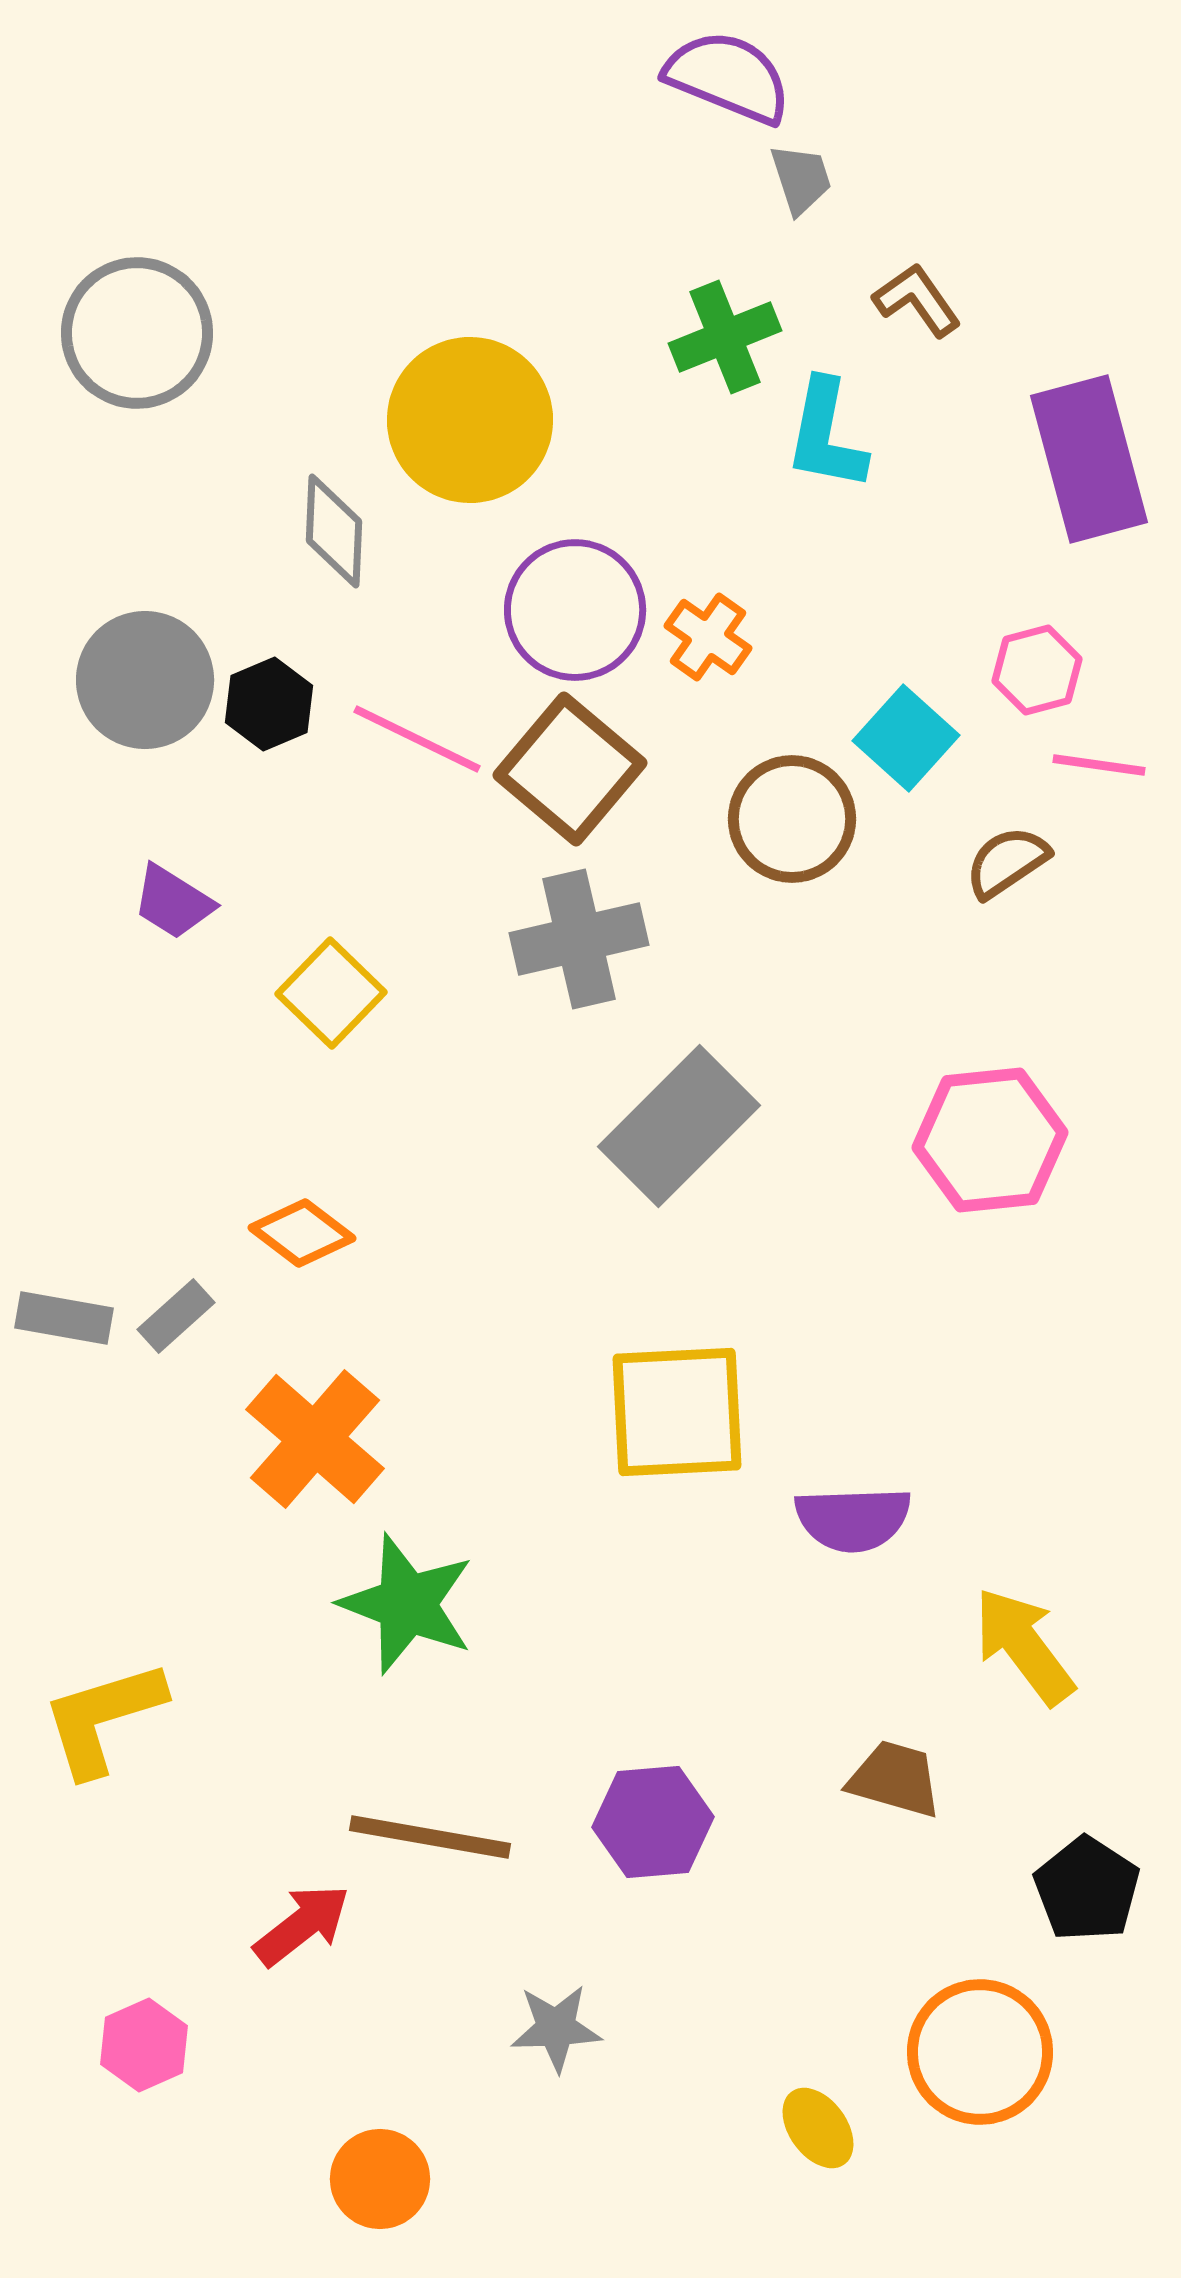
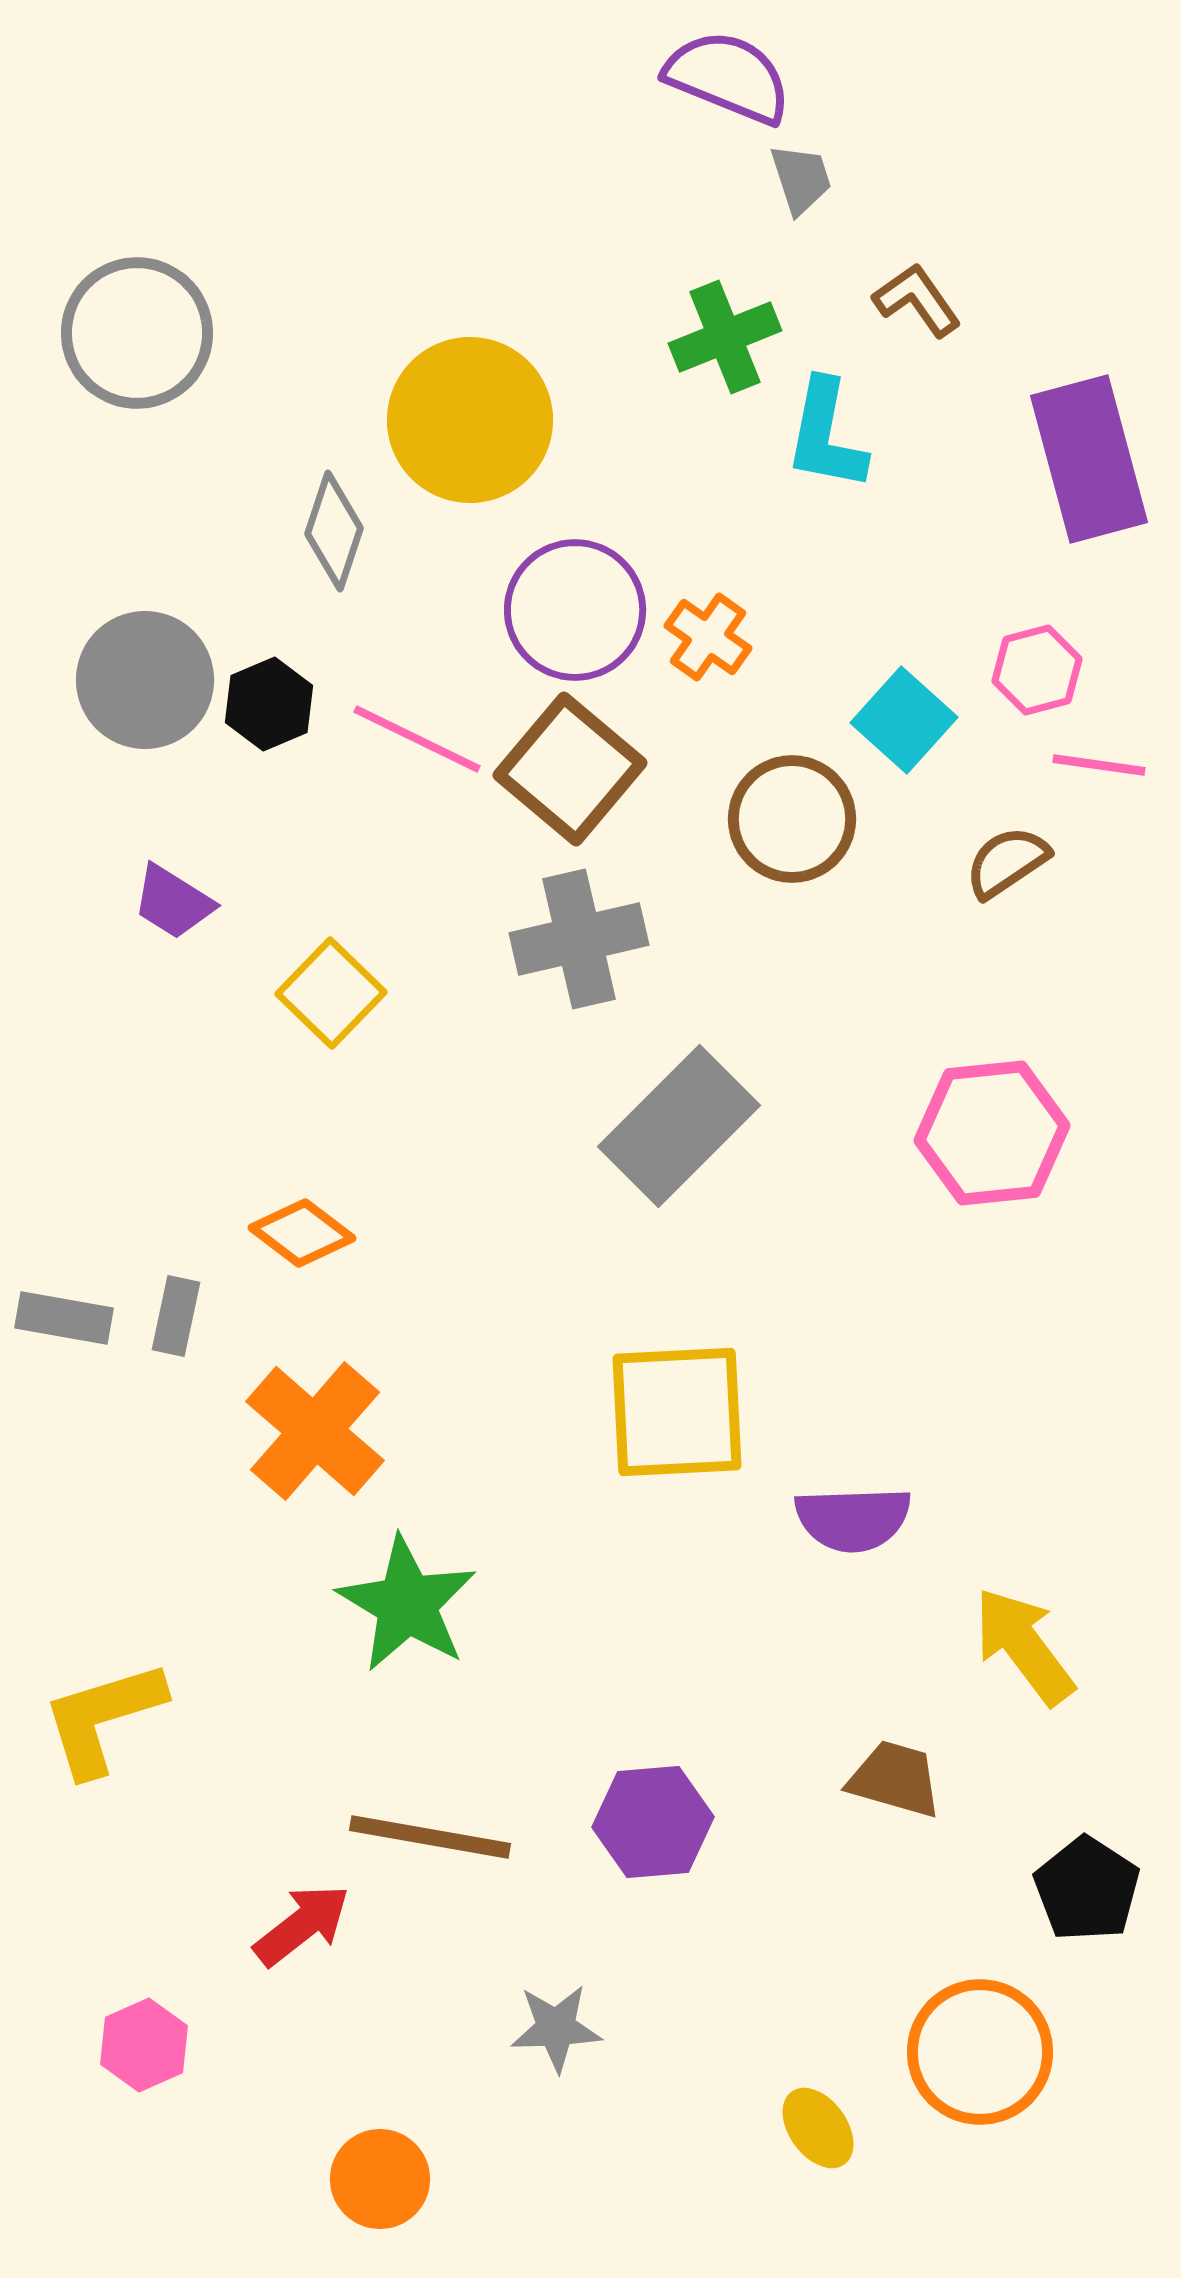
gray diamond at (334, 531): rotated 16 degrees clockwise
cyan square at (906, 738): moved 2 px left, 18 px up
pink hexagon at (990, 1140): moved 2 px right, 7 px up
gray rectangle at (176, 1316): rotated 36 degrees counterclockwise
orange cross at (315, 1439): moved 8 px up
green star at (407, 1604): rotated 10 degrees clockwise
